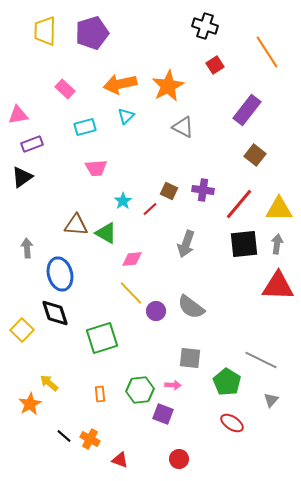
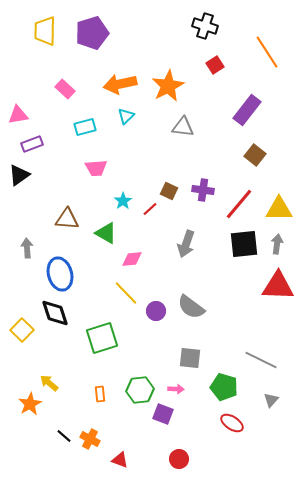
gray triangle at (183, 127): rotated 20 degrees counterclockwise
black triangle at (22, 177): moved 3 px left, 2 px up
brown triangle at (76, 225): moved 9 px left, 6 px up
yellow line at (131, 293): moved 5 px left
green pentagon at (227, 382): moved 3 px left, 5 px down; rotated 16 degrees counterclockwise
pink arrow at (173, 385): moved 3 px right, 4 px down
